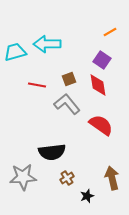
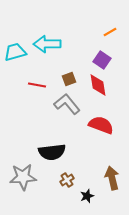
red semicircle: rotated 15 degrees counterclockwise
brown cross: moved 2 px down
